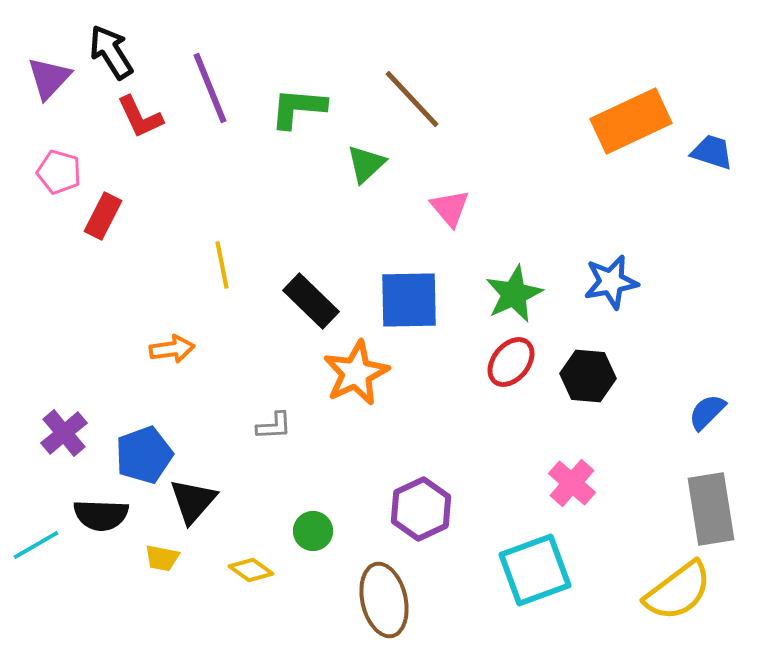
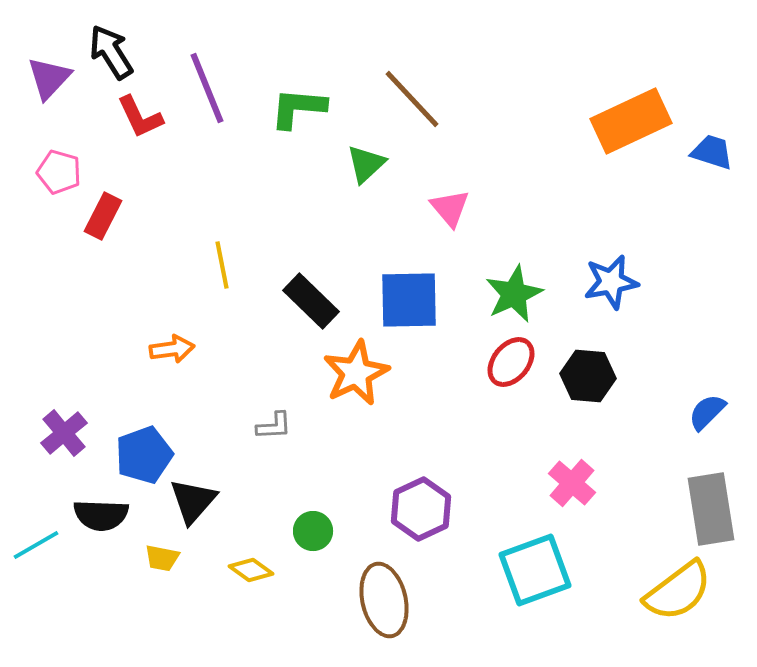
purple line: moved 3 px left
